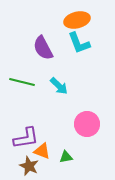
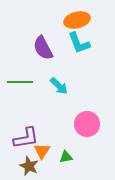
green line: moved 2 px left; rotated 15 degrees counterclockwise
orange triangle: rotated 42 degrees clockwise
